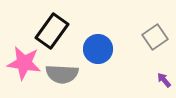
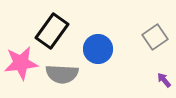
pink star: moved 3 px left; rotated 16 degrees counterclockwise
